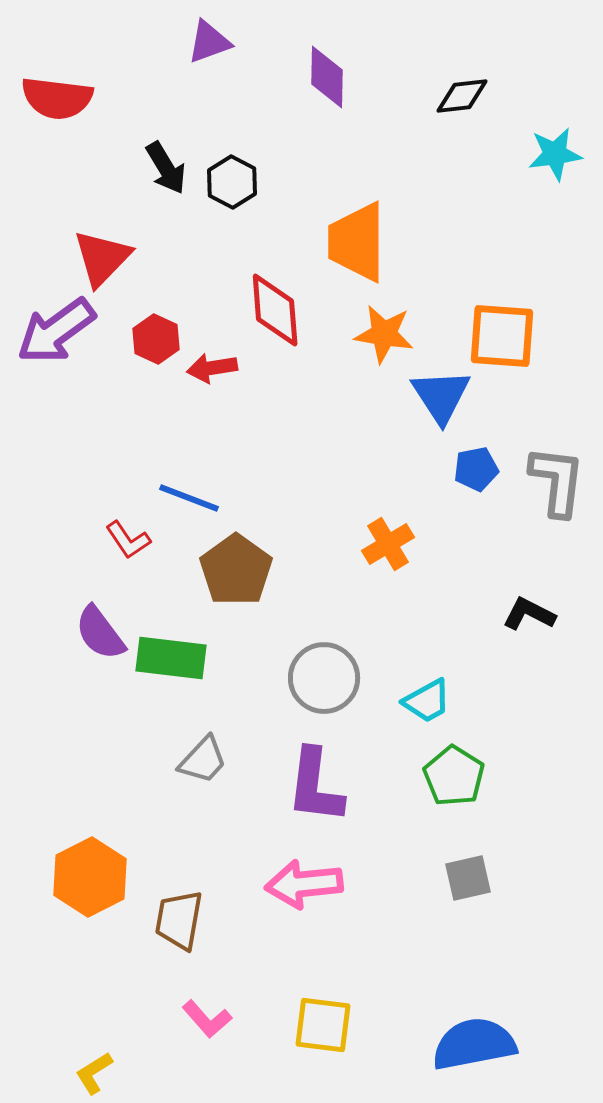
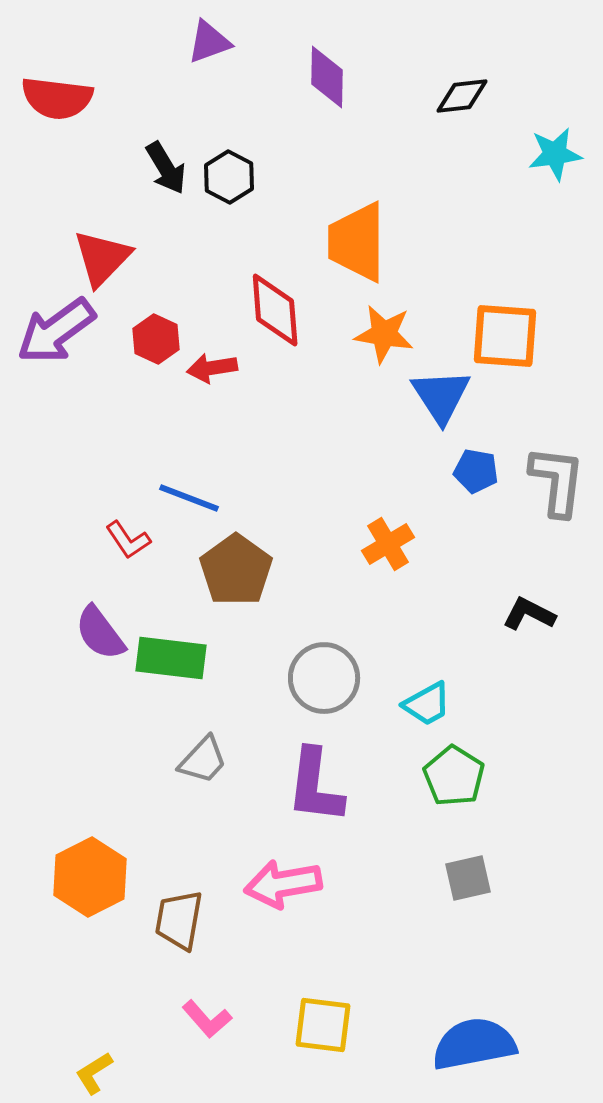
black hexagon: moved 3 px left, 5 px up
orange square: moved 3 px right
blue pentagon: moved 2 px down; rotated 21 degrees clockwise
cyan trapezoid: moved 3 px down
pink arrow: moved 21 px left; rotated 4 degrees counterclockwise
